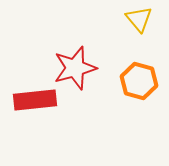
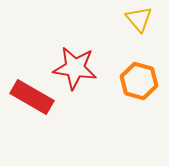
red star: rotated 24 degrees clockwise
red rectangle: moved 3 px left, 3 px up; rotated 36 degrees clockwise
